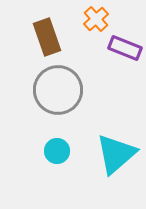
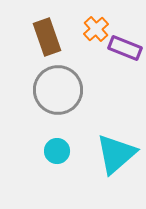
orange cross: moved 10 px down
